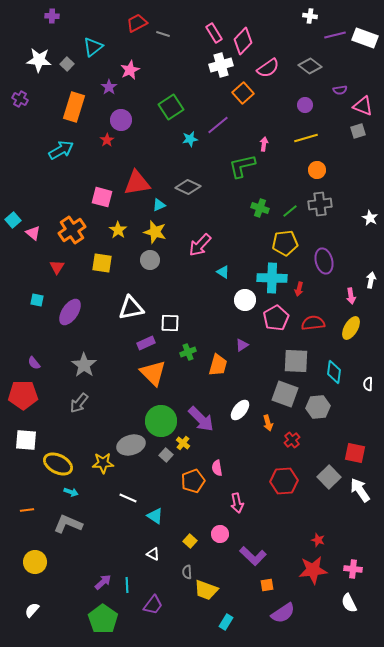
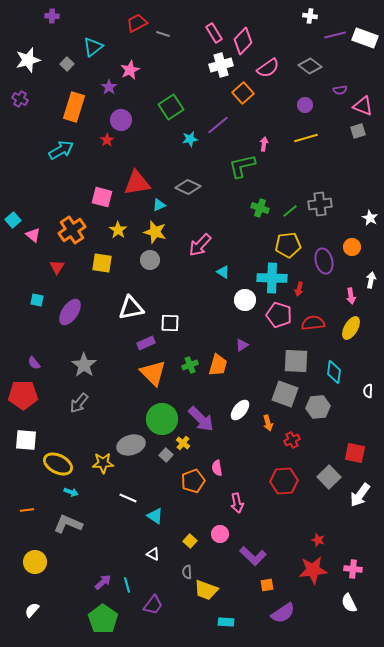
white star at (39, 60): moved 11 px left; rotated 20 degrees counterclockwise
orange circle at (317, 170): moved 35 px right, 77 px down
pink triangle at (33, 233): moved 2 px down
yellow pentagon at (285, 243): moved 3 px right, 2 px down
pink pentagon at (276, 318): moved 3 px right, 3 px up; rotated 25 degrees counterclockwise
green cross at (188, 352): moved 2 px right, 13 px down
white semicircle at (368, 384): moved 7 px down
green circle at (161, 421): moved 1 px right, 2 px up
red cross at (292, 440): rotated 14 degrees clockwise
white arrow at (360, 490): moved 5 px down; rotated 110 degrees counterclockwise
cyan line at (127, 585): rotated 14 degrees counterclockwise
cyan rectangle at (226, 622): rotated 63 degrees clockwise
